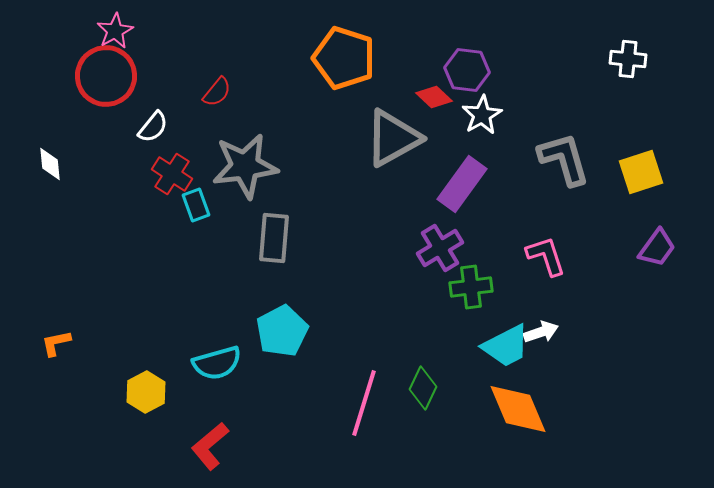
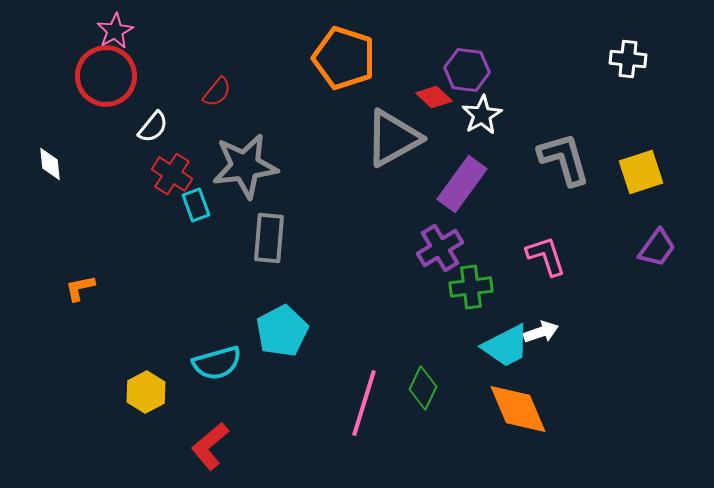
gray rectangle: moved 5 px left
orange L-shape: moved 24 px right, 55 px up
